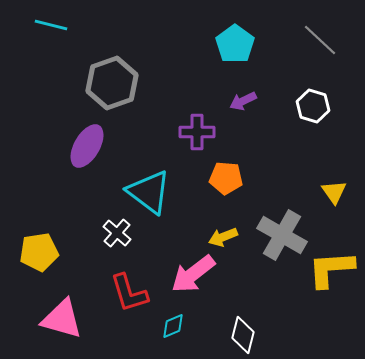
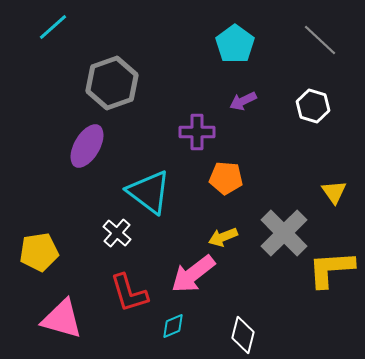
cyan line: moved 2 px right, 2 px down; rotated 56 degrees counterclockwise
gray cross: moved 2 px right, 2 px up; rotated 15 degrees clockwise
